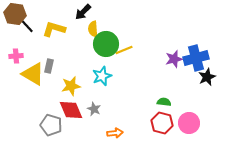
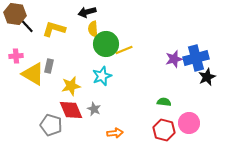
black arrow: moved 4 px right; rotated 30 degrees clockwise
red hexagon: moved 2 px right, 7 px down
